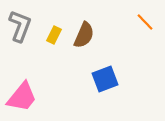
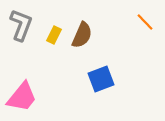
gray L-shape: moved 1 px right, 1 px up
brown semicircle: moved 2 px left
blue square: moved 4 px left
